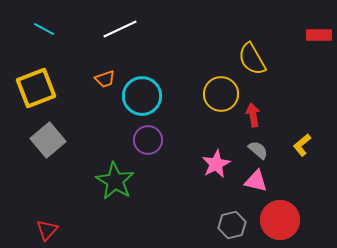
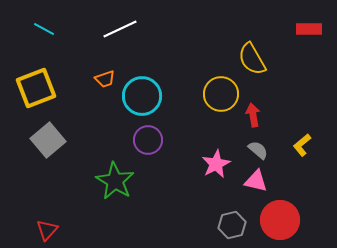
red rectangle: moved 10 px left, 6 px up
